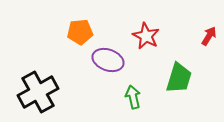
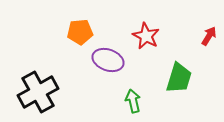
green arrow: moved 4 px down
